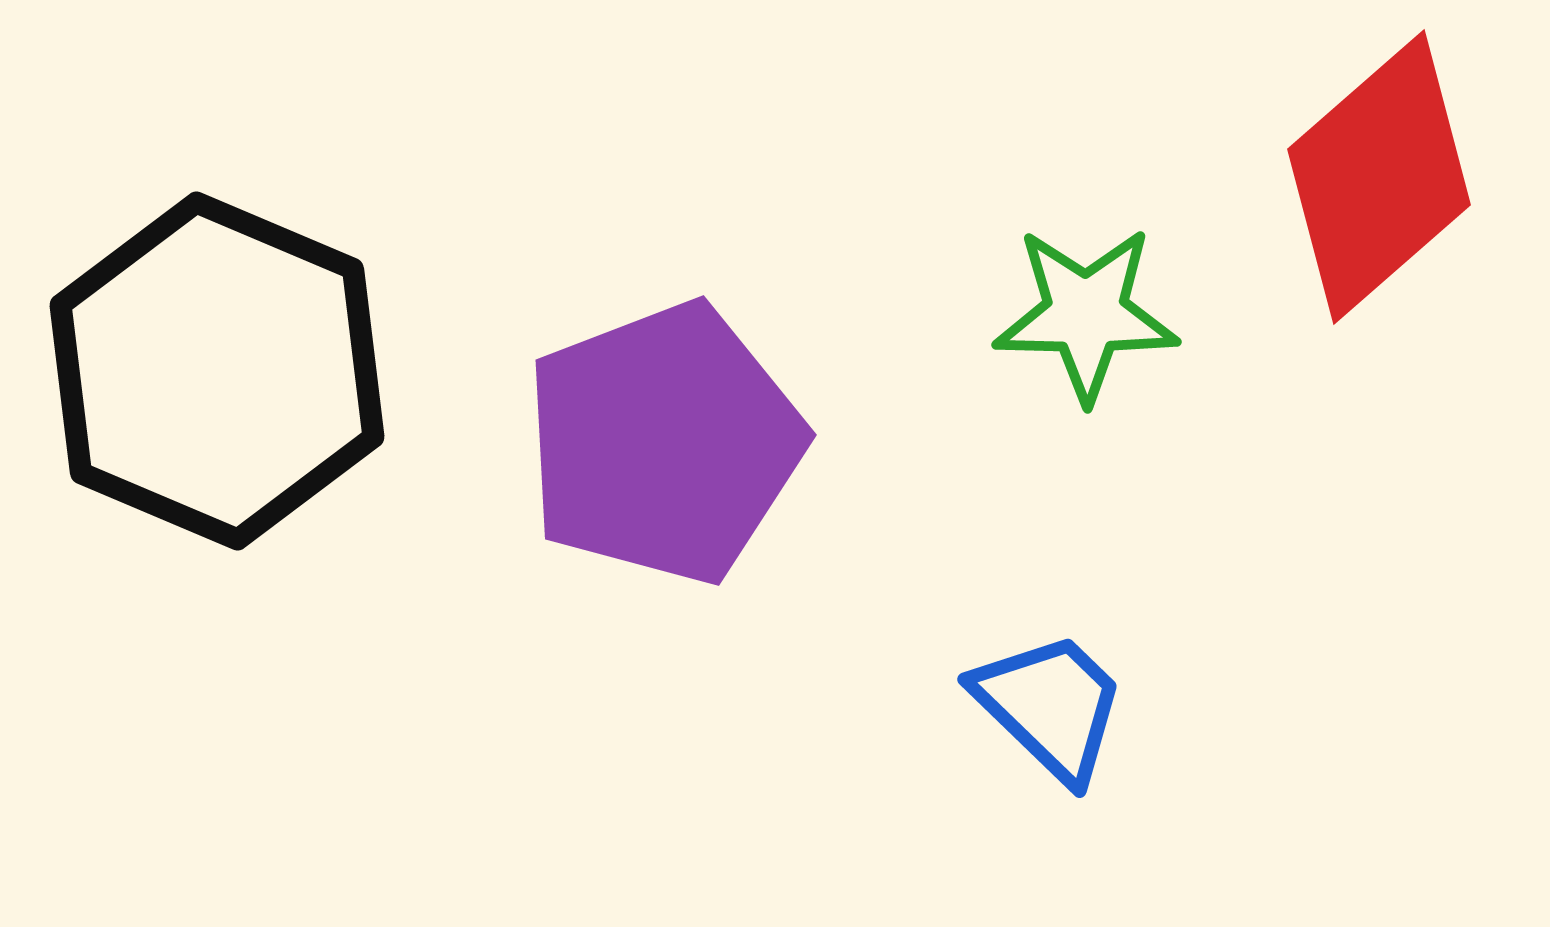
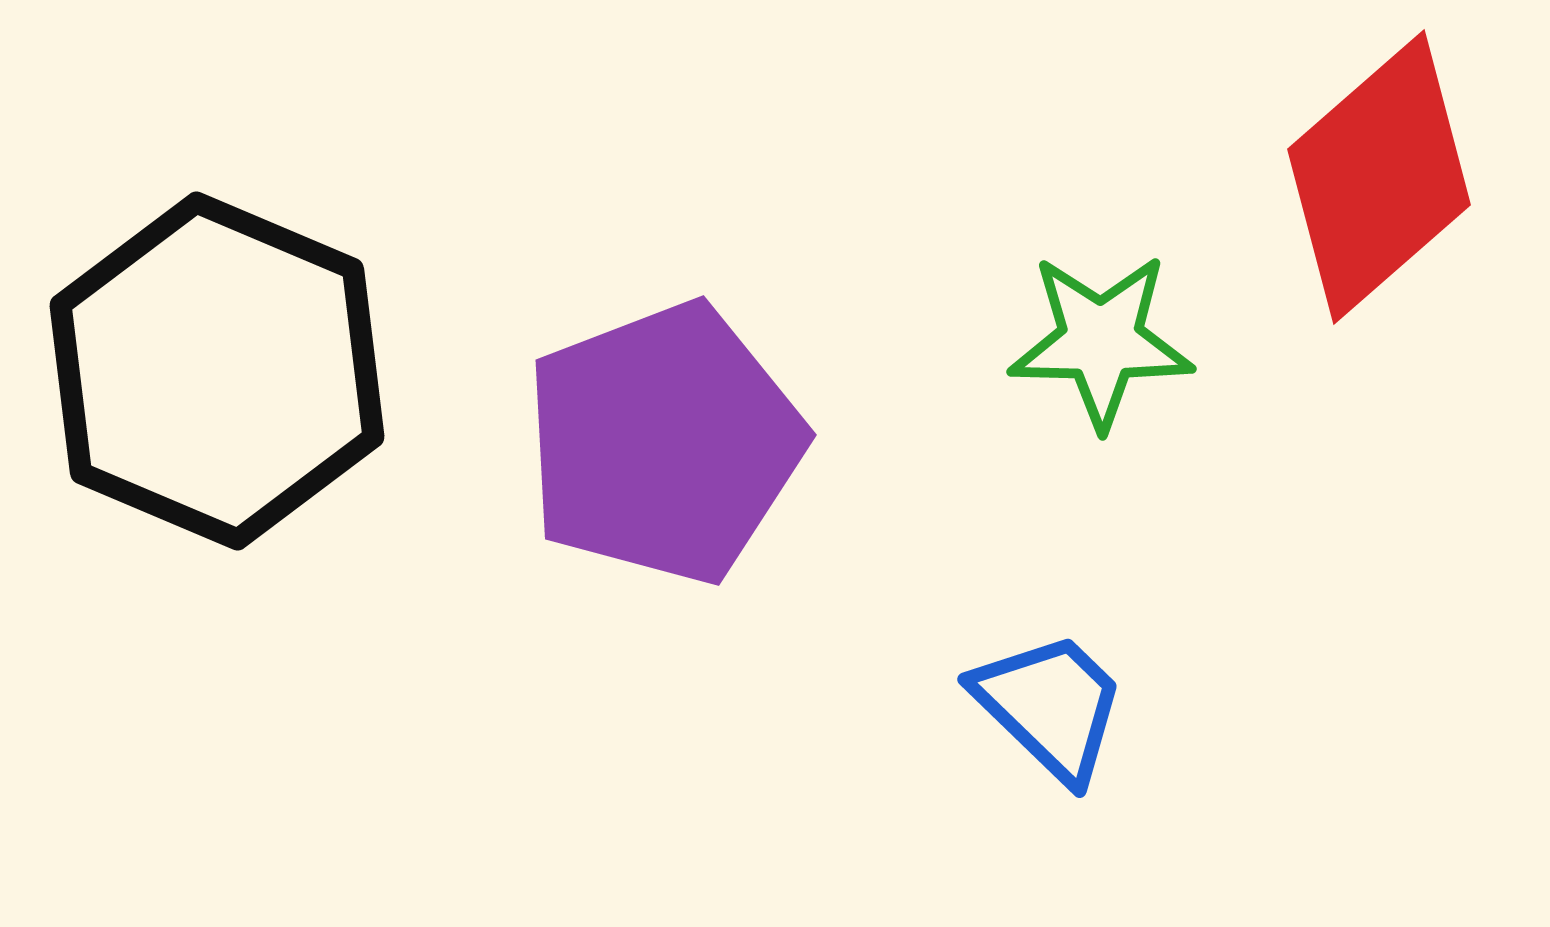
green star: moved 15 px right, 27 px down
